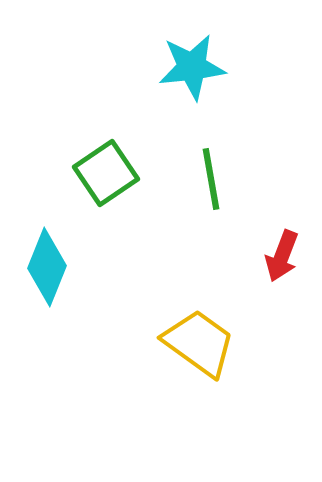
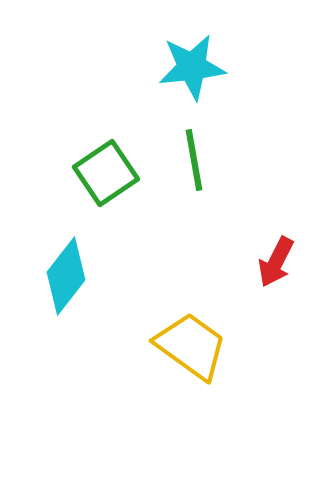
green line: moved 17 px left, 19 px up
red arrow: moved 6 px left, 6 px down; rotated 6 degrees clockwise
cyan diamond: moved 19 px right, 9 px down; rotated 16 degrees clockwise
yellow trapezoid: moved 8 px left, 3 px down
